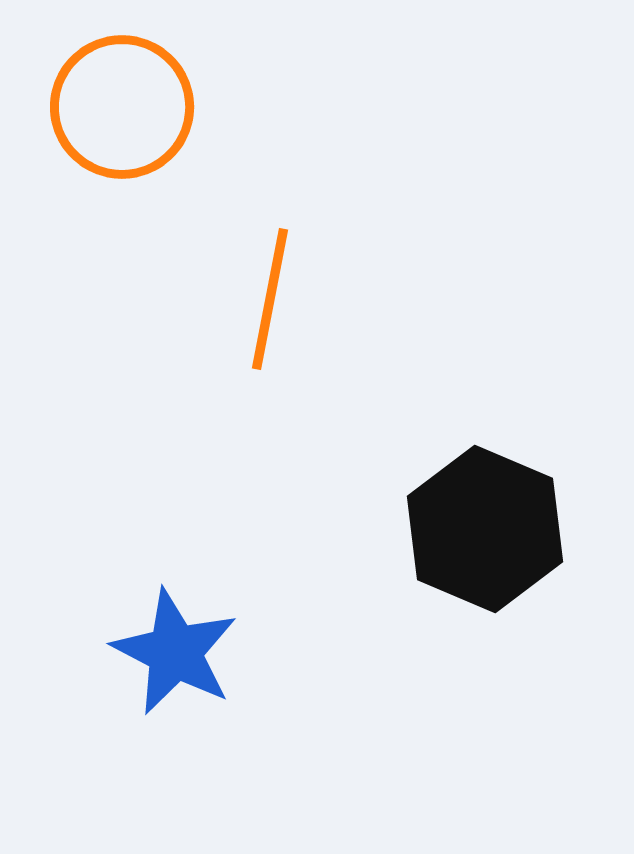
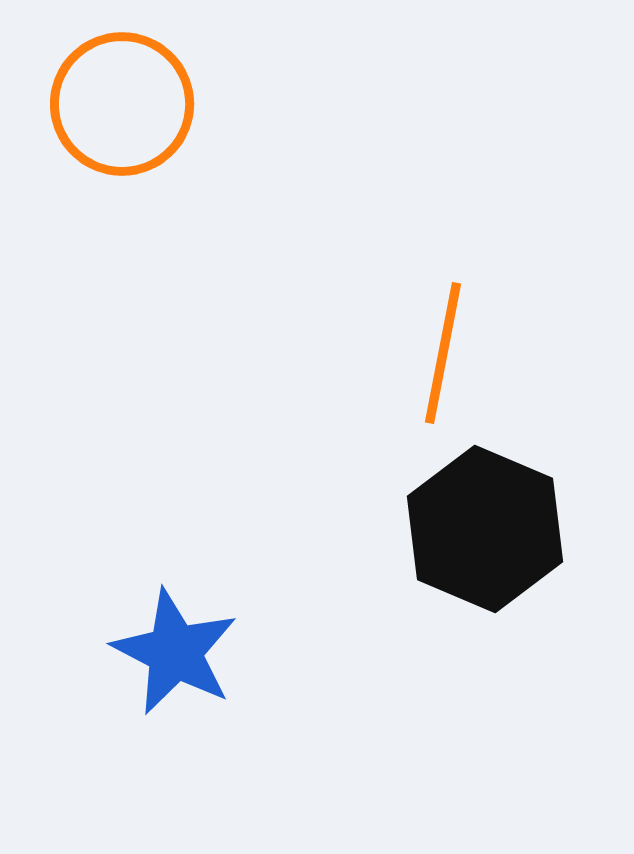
orange circle: moved 3 px up
orange line: moved 173 px right, 54 px down
